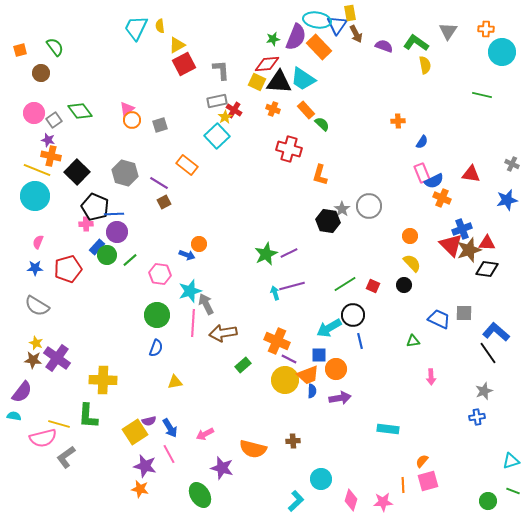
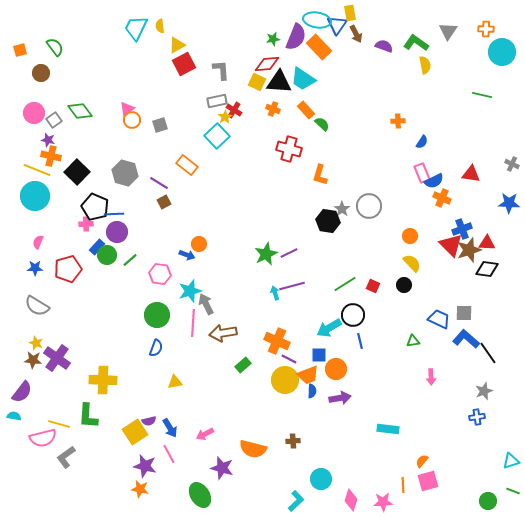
blue star at (507, 200): moved 2 px right, 3 px down; rotated 15 degrees clockwise
blue L-shape at (496, 332): moved 30 px left, 7 px down
